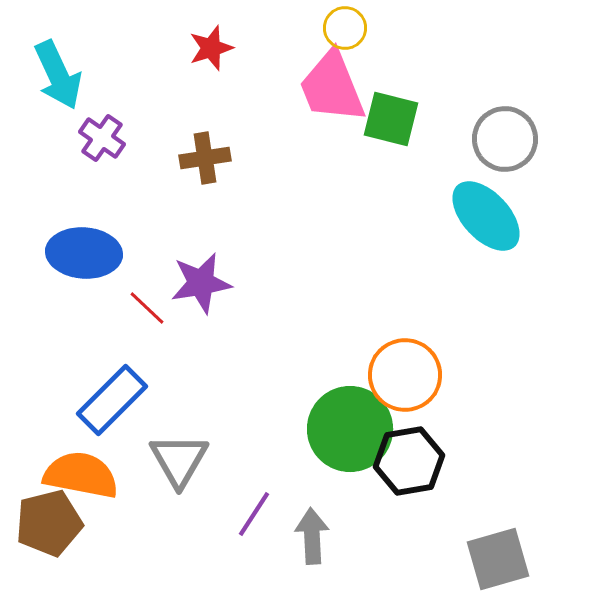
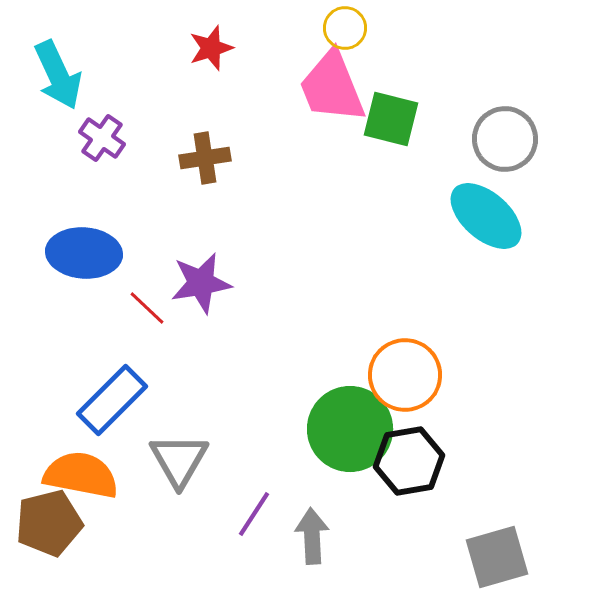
cyan ellipse: rotated 6 degrees counterclockwise
gray square: moved 1 px left, 2 px up
